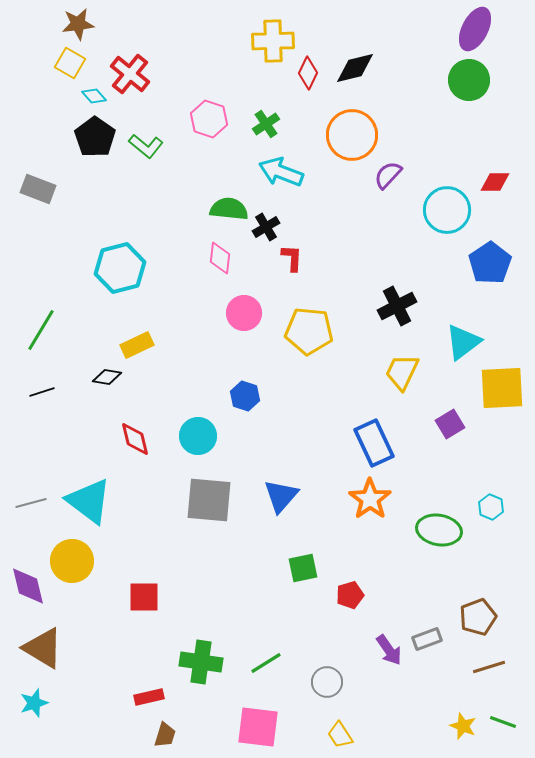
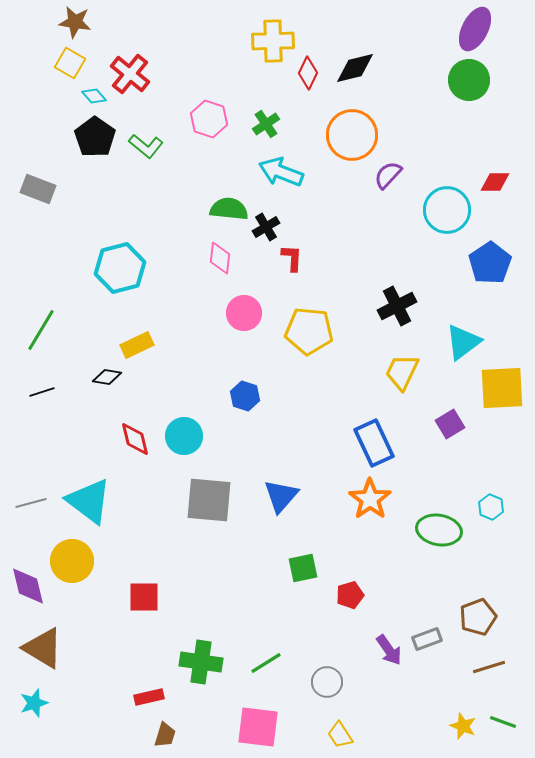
brown star at (78, 24): moved 3 px left, 2 px up; rotated 16 degrees clockwise
cyan circle at (198, 436): moved 14 px left
